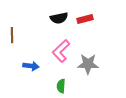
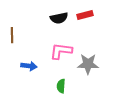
red rectangle: moved 4 px up
pink L-shape: rotated 50 degrees clockwise
blue arrow: moved 2 px left
